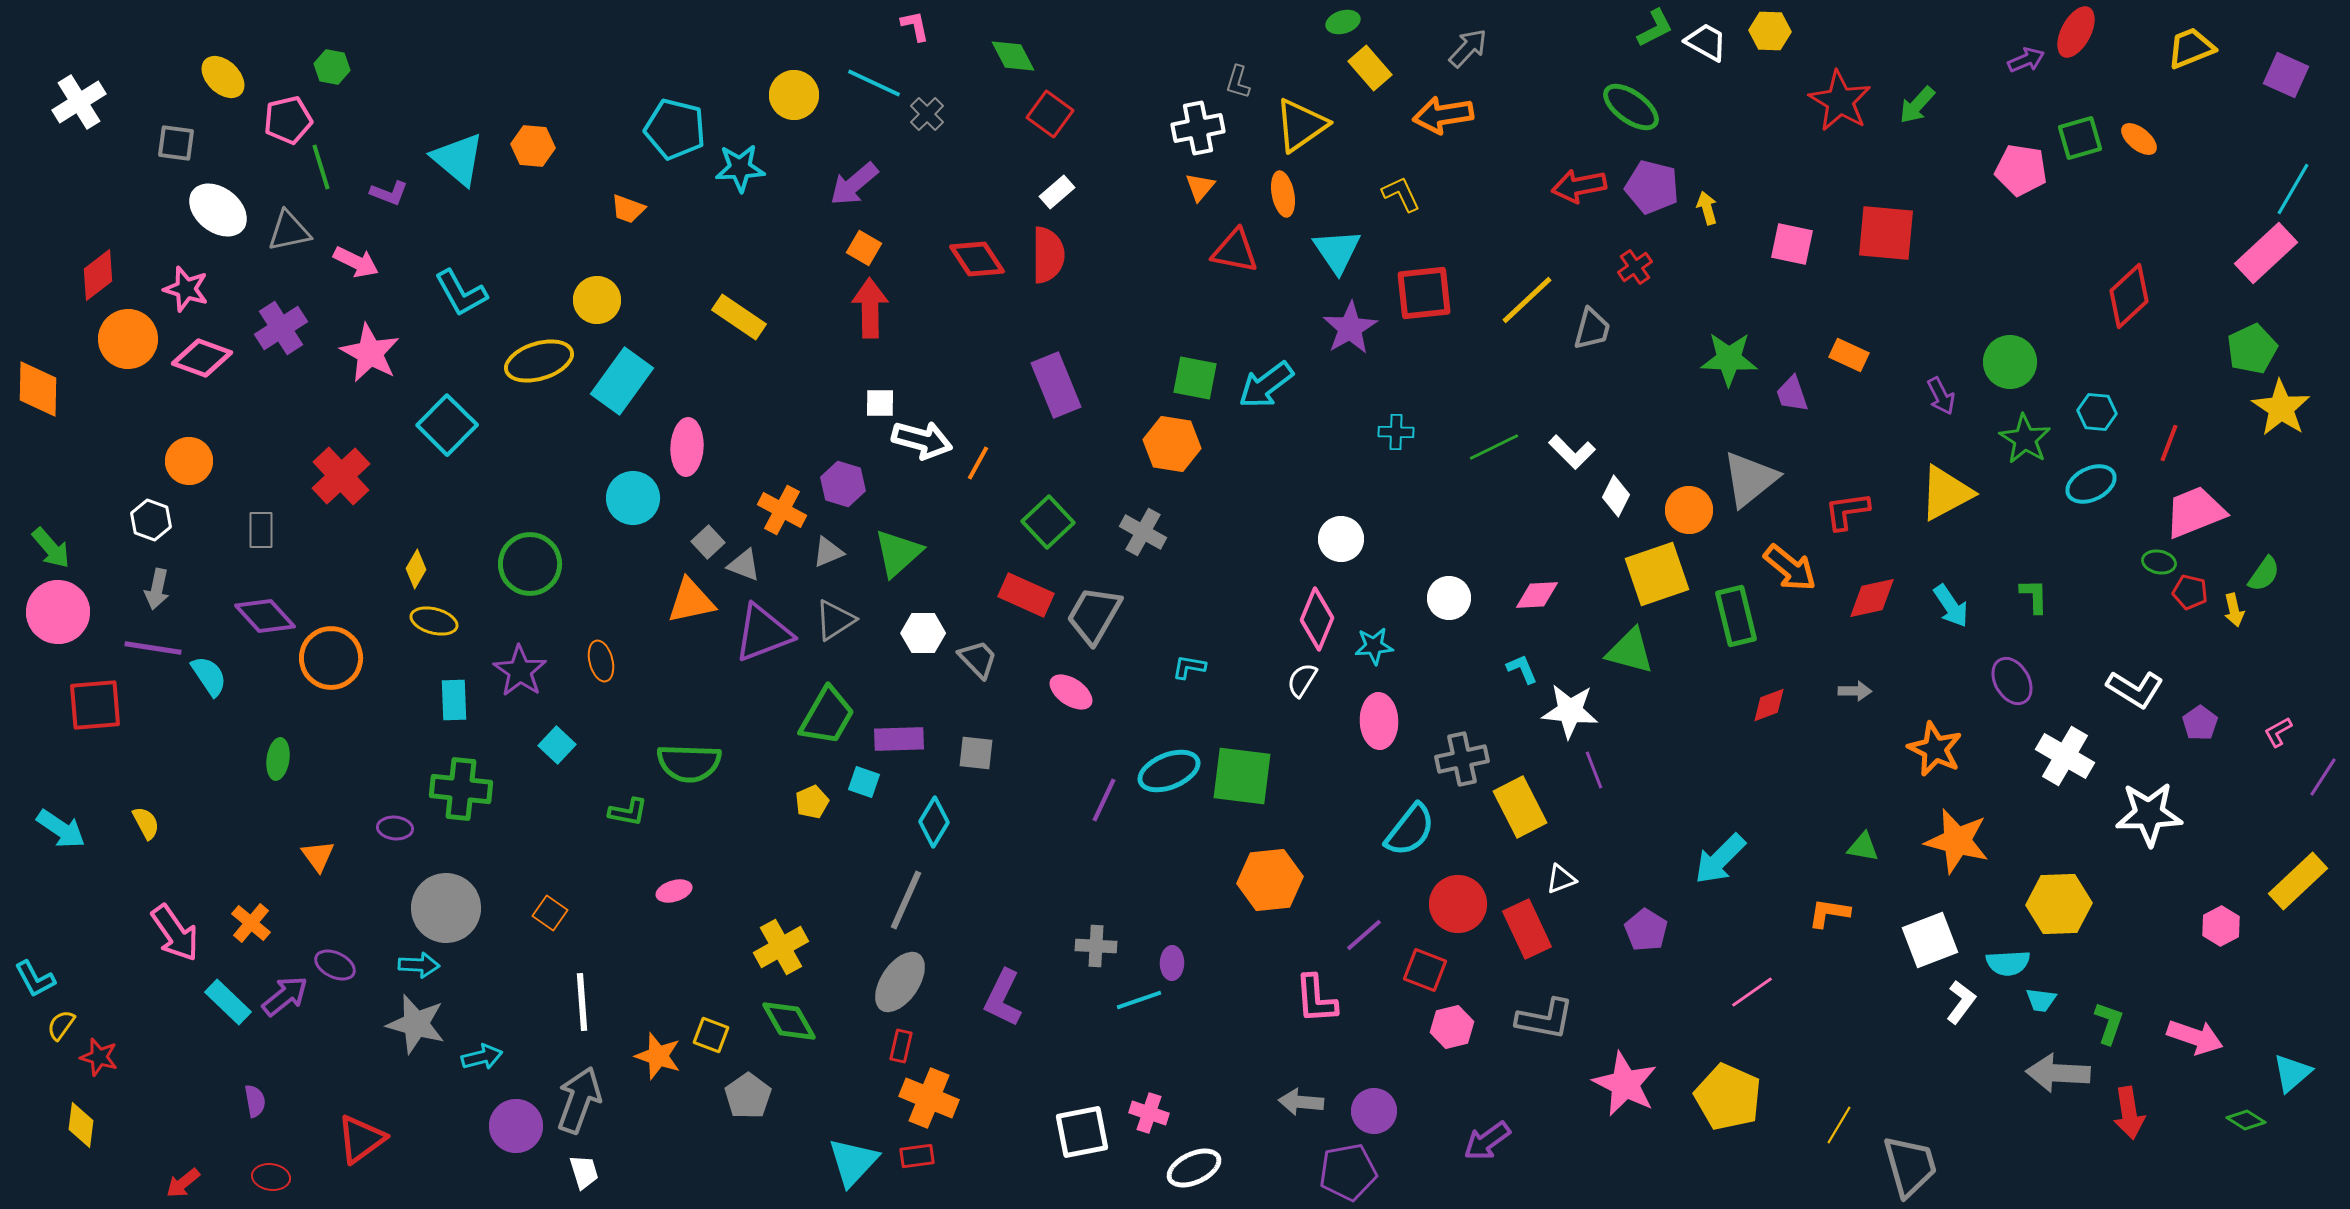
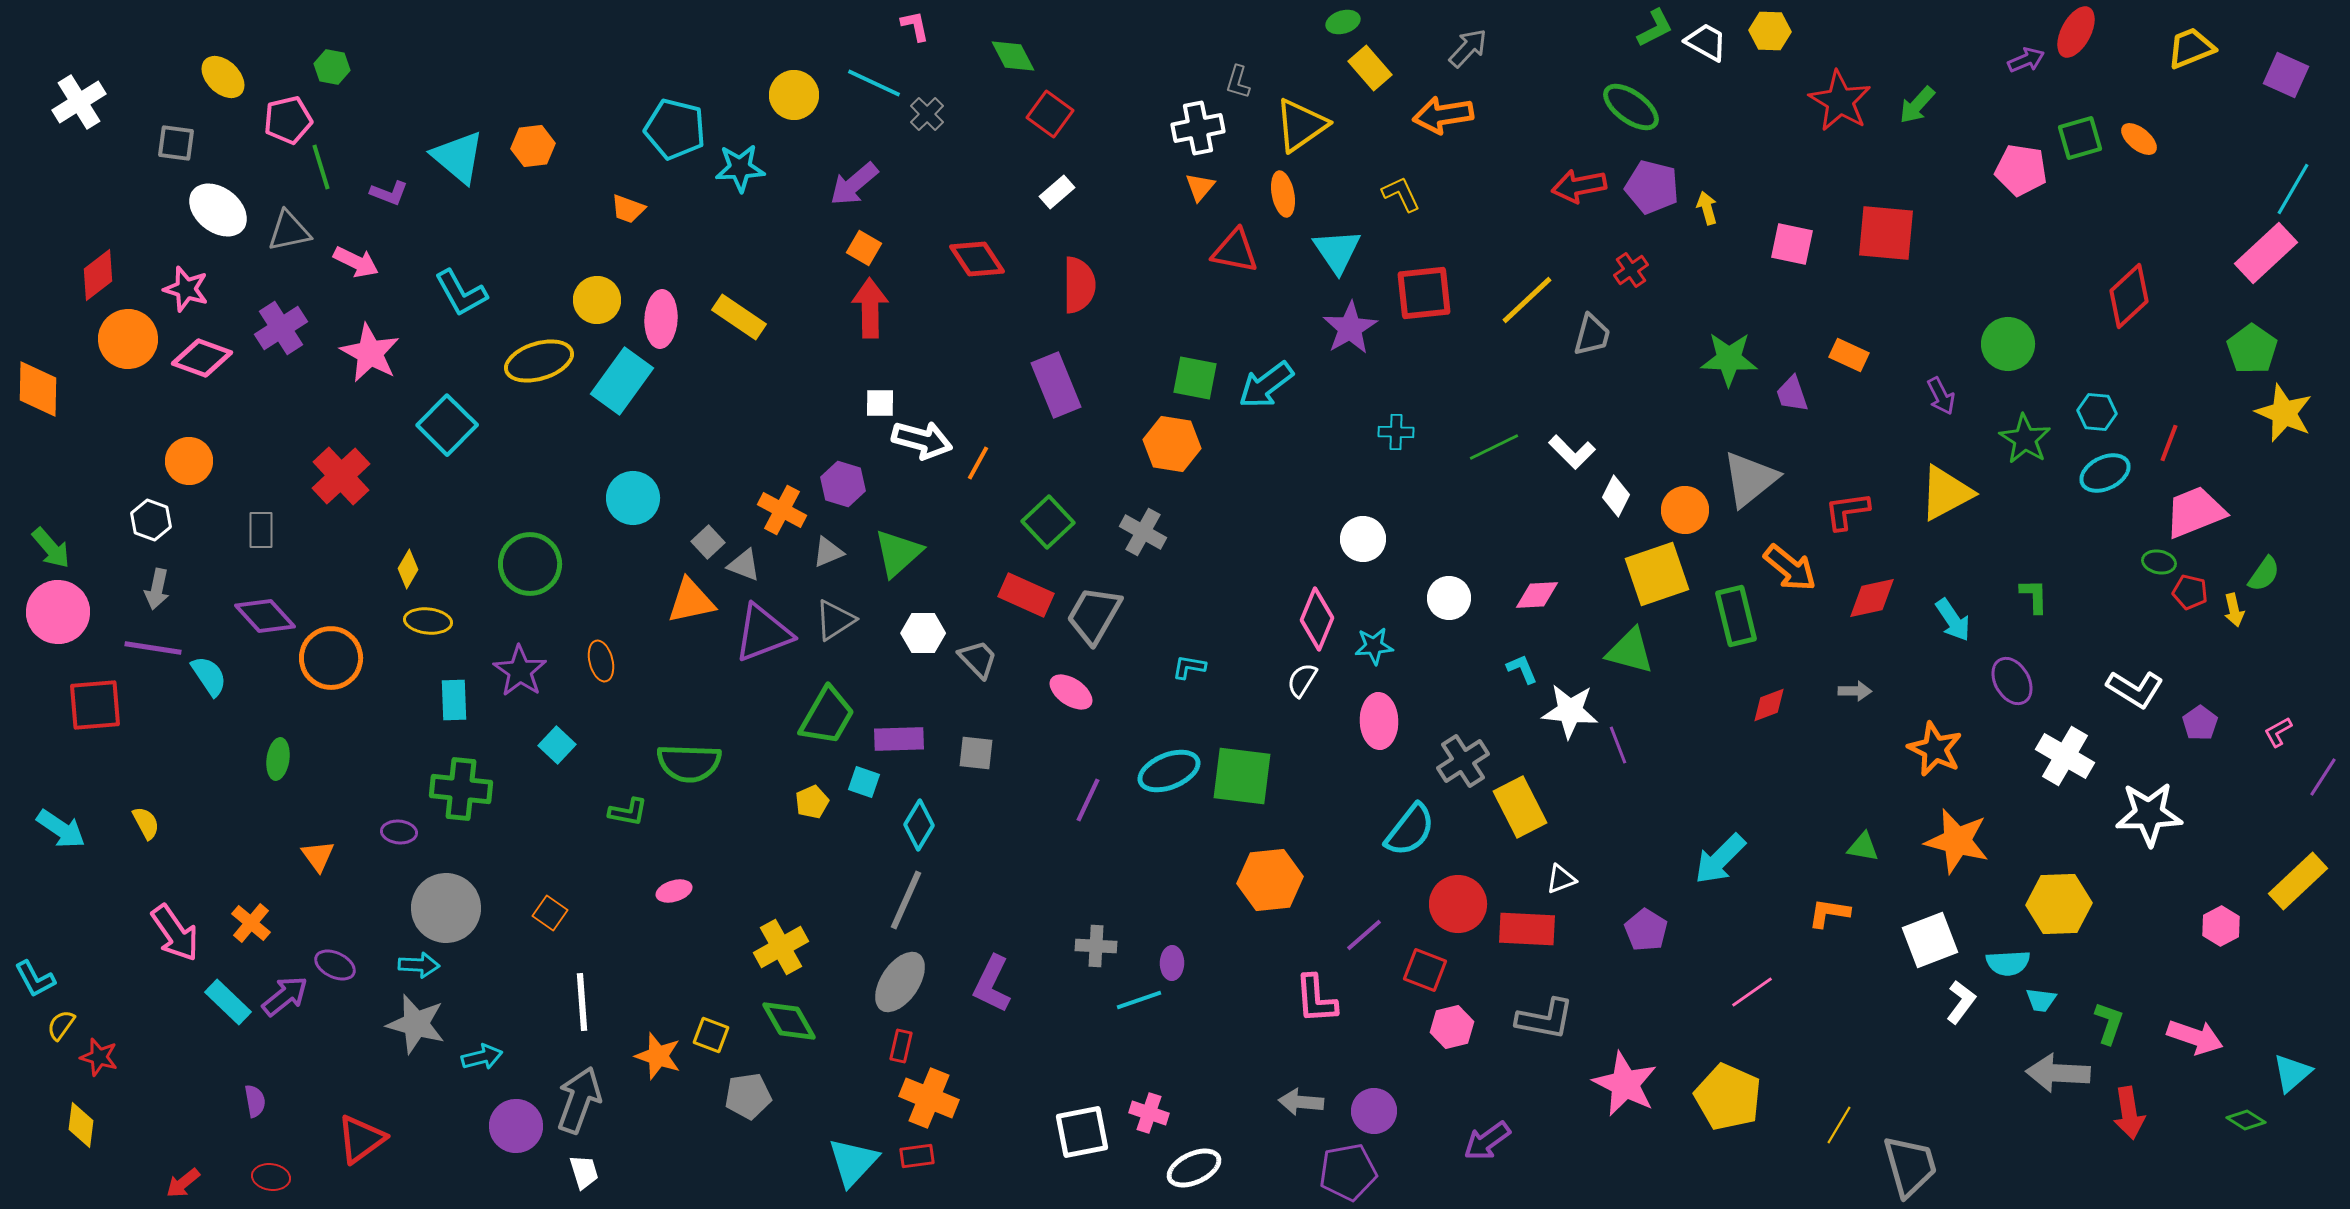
orange hexagon at (533, 146): rotated 12 degrees counterclockwise
cyan triangle at (458, 159): moved 2 px up
red semicircle at (1048, 255): moved 31 px right, 30 px down
red cross at (1635, 267): moved 4 px left, 3 px down
gray trapezoid at (1592, 329): moved 6 px down
green pentagon at (2252, 349): rotated 12 degrees counterclockwise
green circle at (2010, 362): moved 2 px left, 18 px up
yellow star at (2281, 408): moved 3 px right, 5 px down; rotated 10 degrees counterclockwise
pink ellipse at (687, 447): moved 26 px left, 128 px up
cyan ellipse at (2091, 484): moved 14 px right, 11 px up
orange circle at (1689, 510): moved 4 px left
white circle at (1341, 539): moved 22 px right
yellow diamond at (416, 569): moved 8 px left
cyan arrow at (1951, 606): moved 2 px right, 14 px down
yellow ellipse at (434, 621): moved 6 px left; rotated 9 degrees counterclockwise
gray cross at (1462, 759): moved 1 px right, 2 px down; rotated 21 degrees counterclockwise
purple line at (1594, 770): moved 24 px right, 25 px up
purple line at (1104, 800): moved 16 px left
cyan diamond at (934, 822): moved 15 px left, 3 px down
purple ellipse at (395, 828): moved 4 px right, 4 px down
red rectangle at (1527, 929): rotated 62 degrees counterclockwise
purple L-shape at (1003, 998): moved 11 px left, 14 px up
gray pentagon at (748, 1096): rotated 27 degrees clockwise
